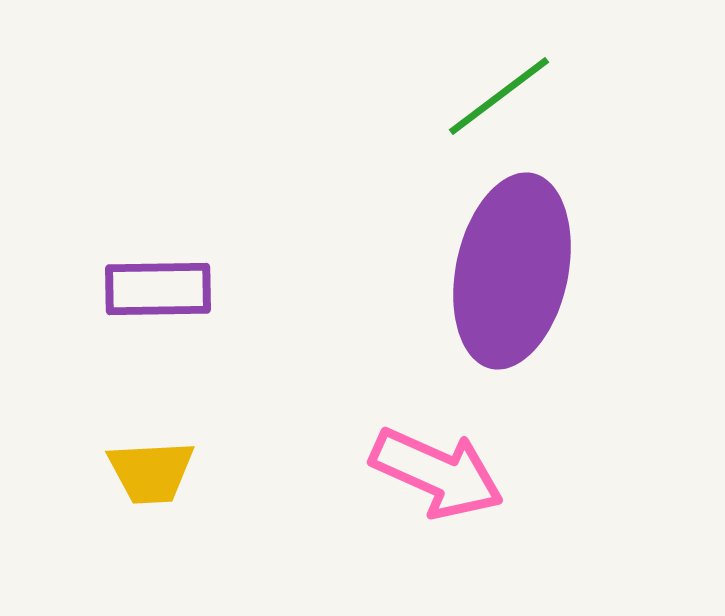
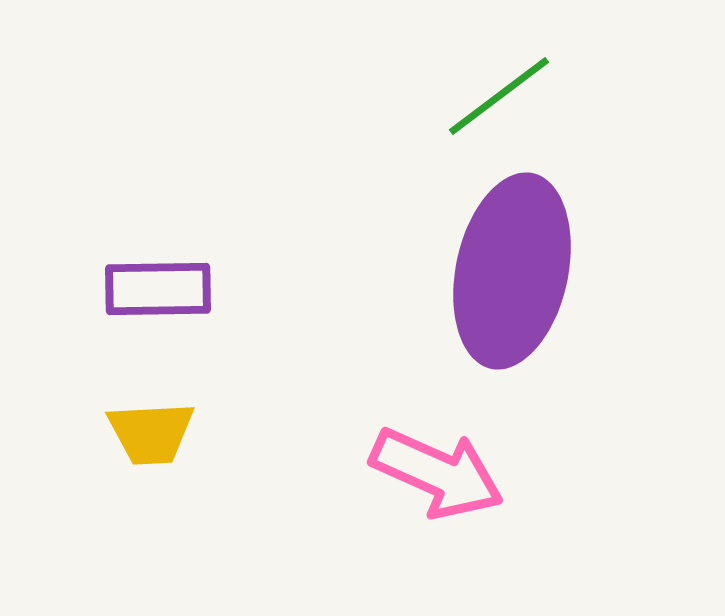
yellow trapezoid: moved 39 px up
